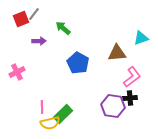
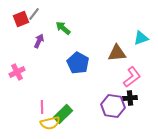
purple arrow: rotated 64 degrees counterclockwise
